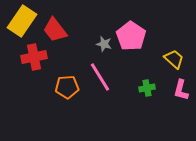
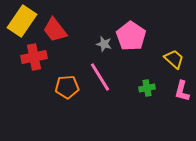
pink L-shape: moved 1 px right, 1 px down
